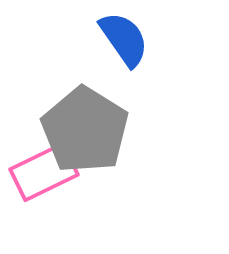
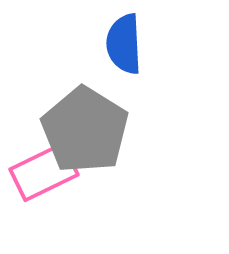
blue semicircle: moved 5 px down; rotated 148 degrees counterclockwise
